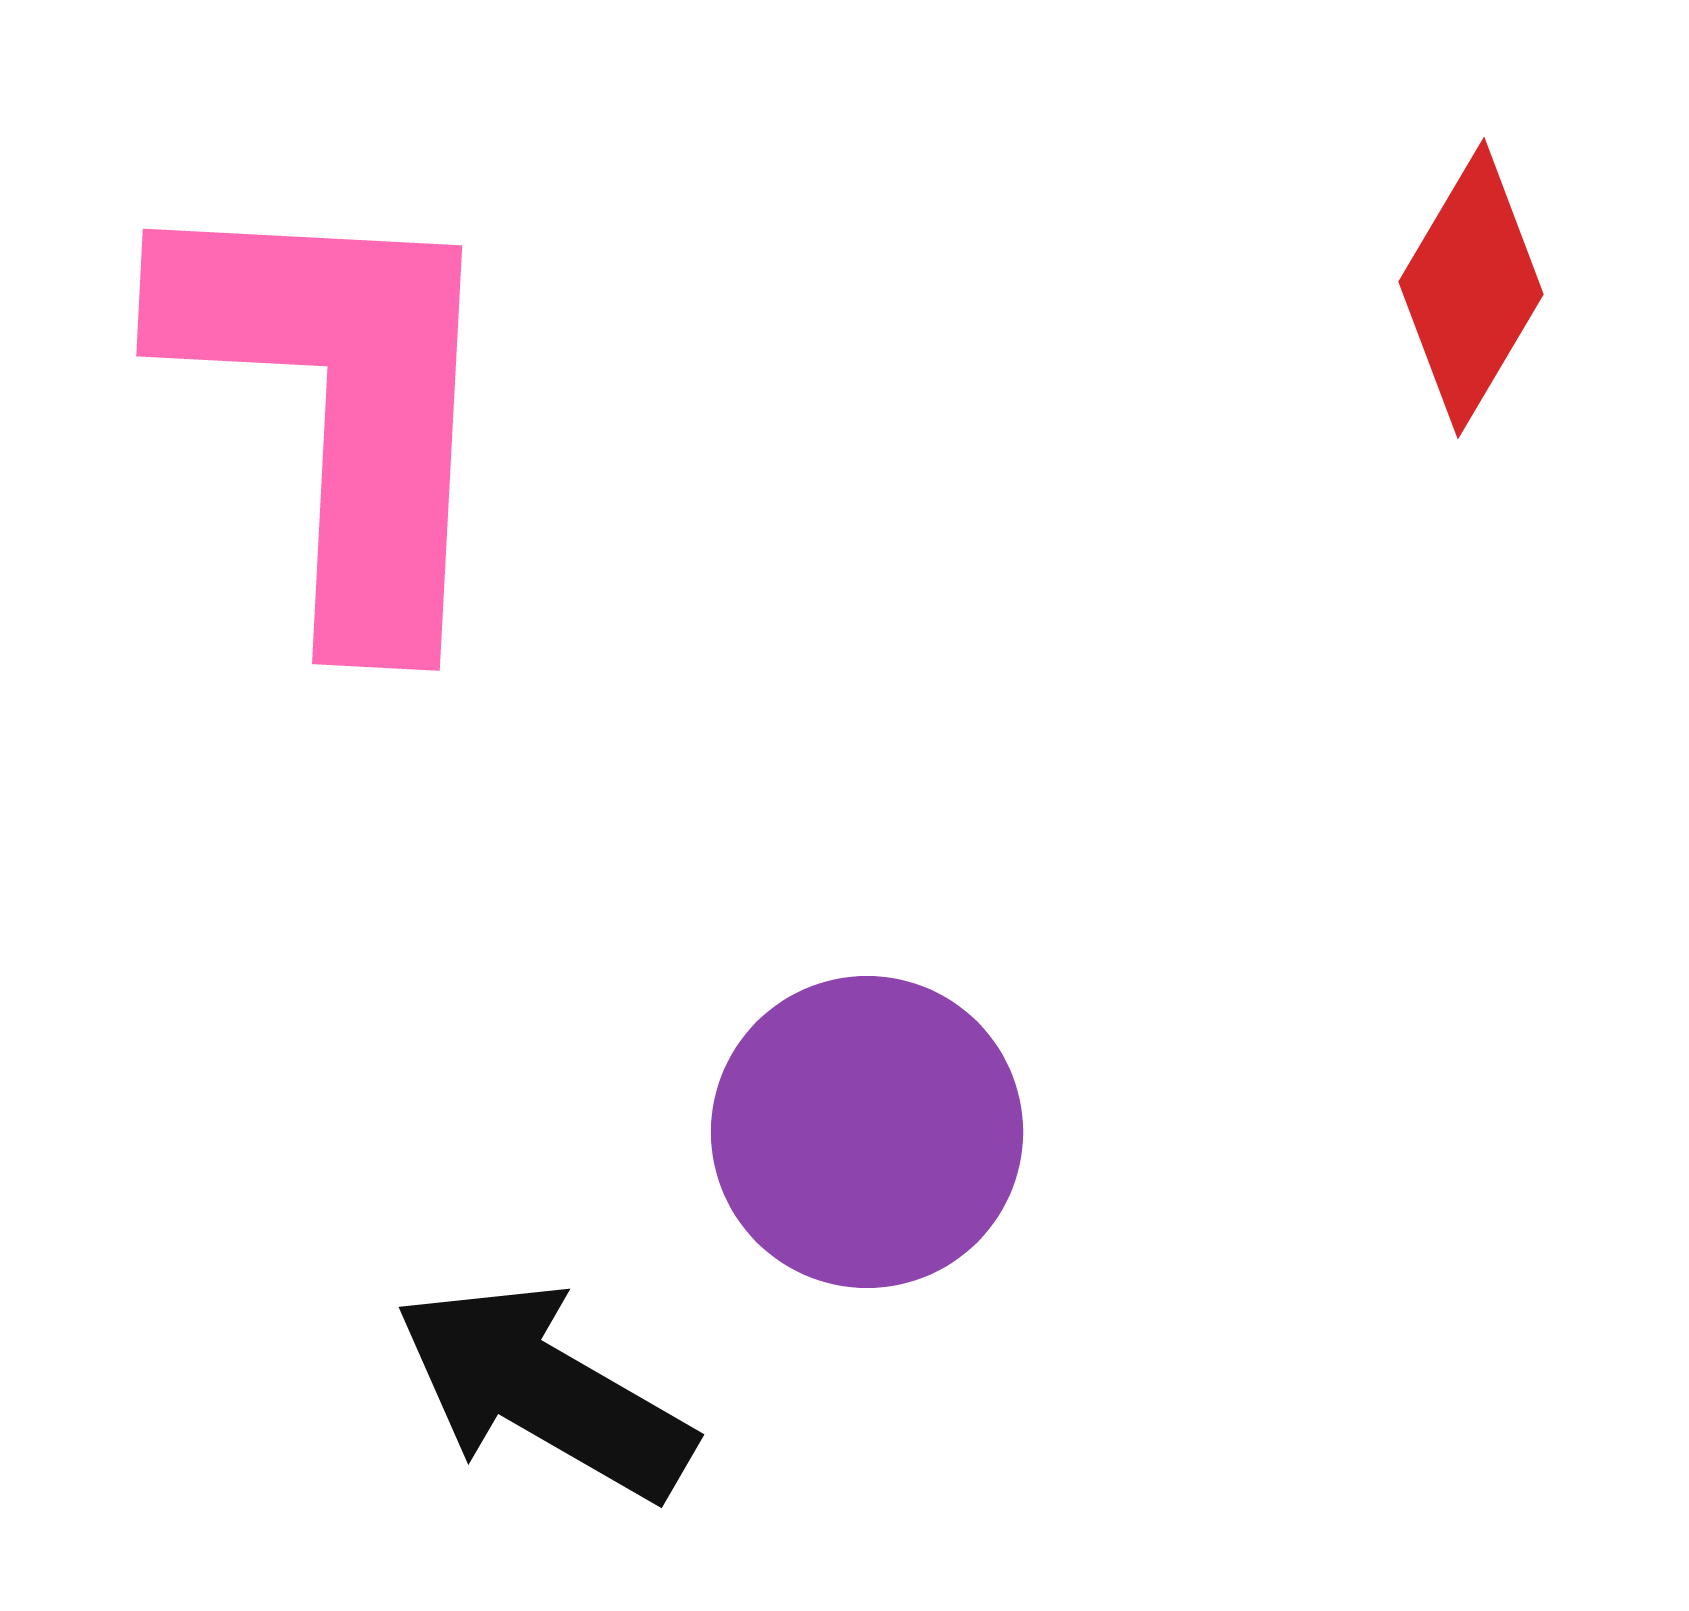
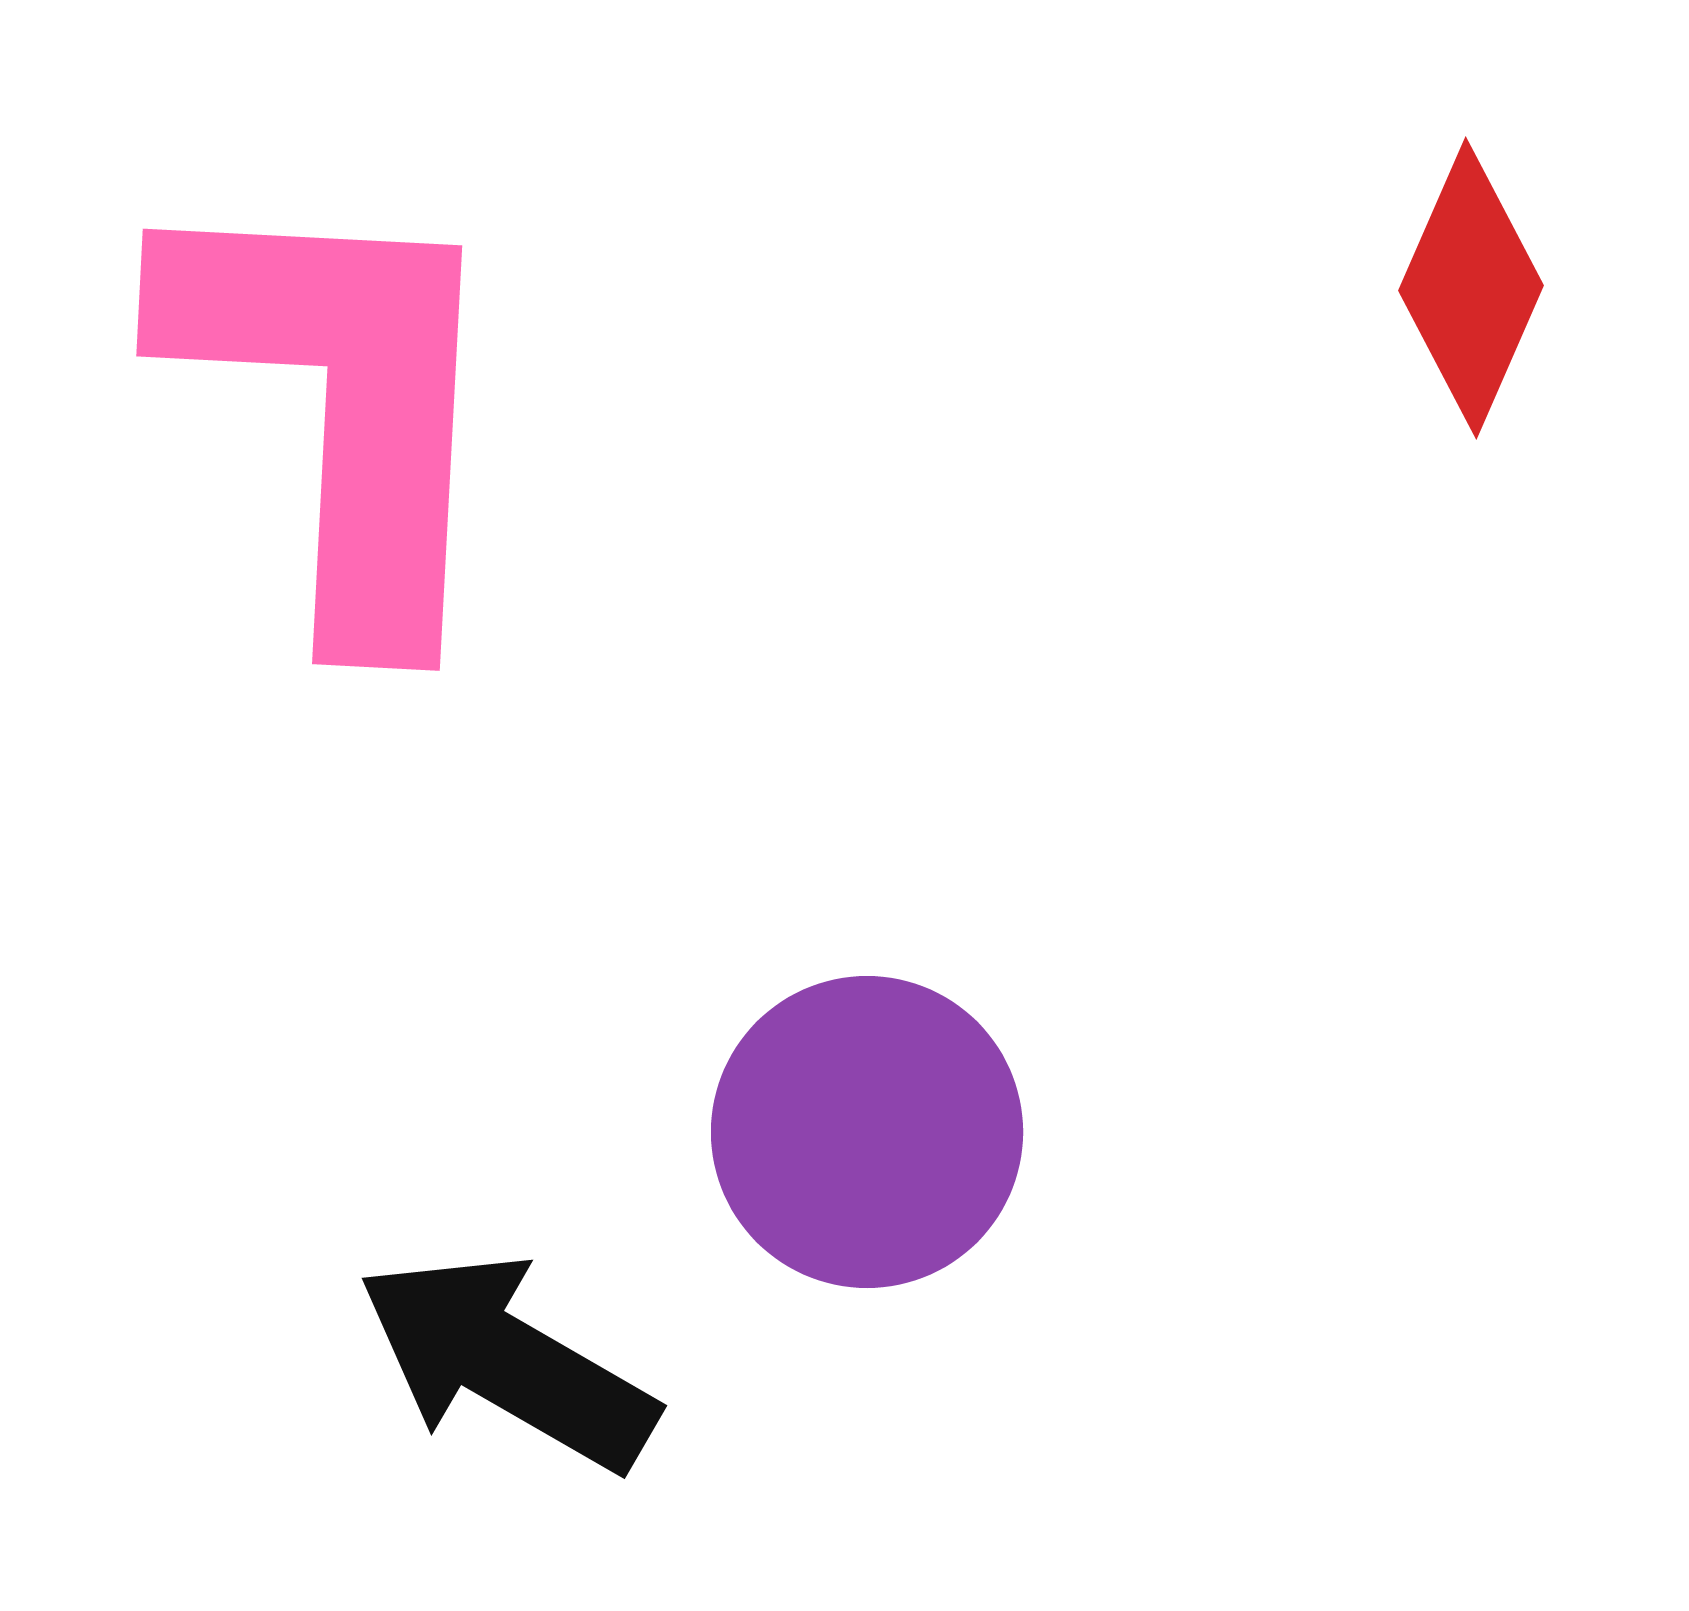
red diamond: rotated 7 degrees counterclockwise
black arrow: moved 37 px left, 29 px up
